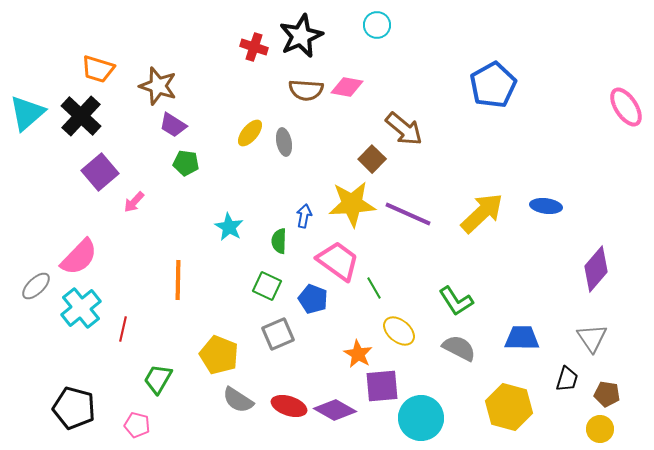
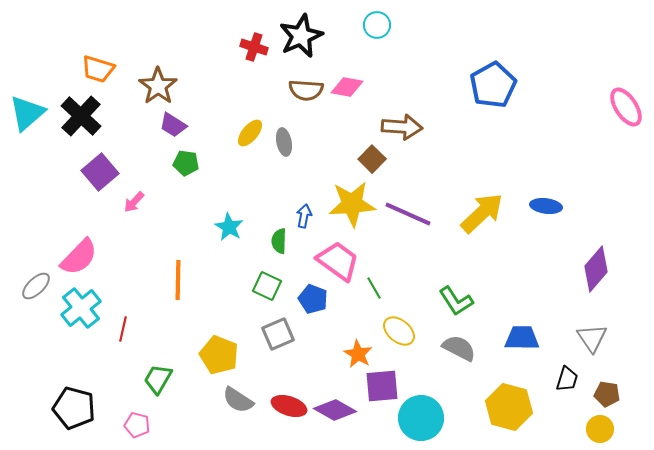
brown star at (158, 86): rotated 18 degrees clockwise
brown arrow at (404, 129): moved 2 px left, 2 px up; rotated 36 degrees counterclockwise
